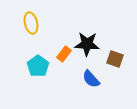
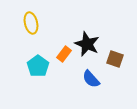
black star: rotated 20 degrees clockwise
